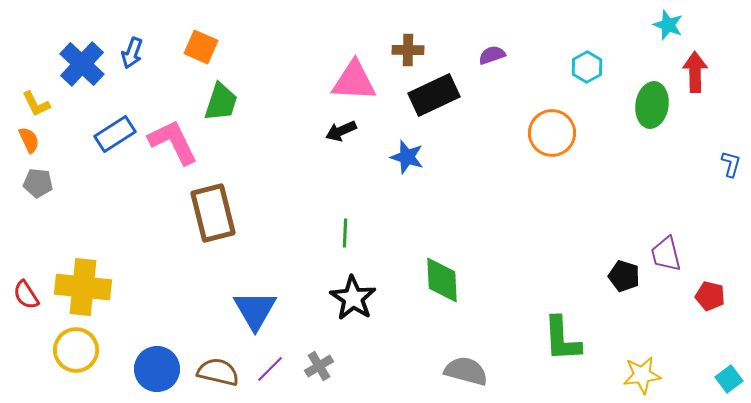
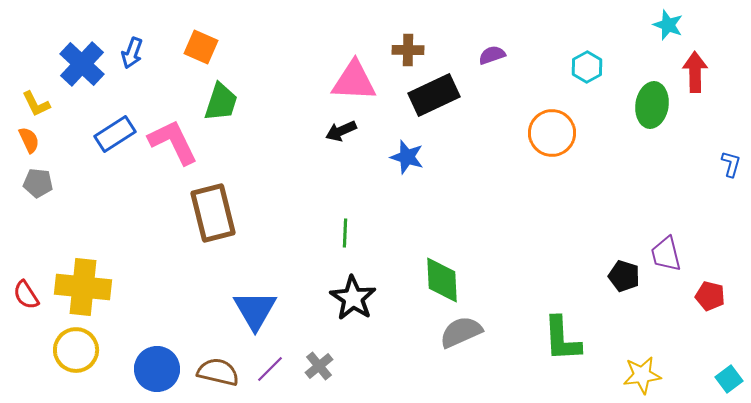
gray cross: rotated 8 degrees counterclockwise
gray semicircle: moved 5 px left, 39 px up; rotated 39 degrees counterclockwise
